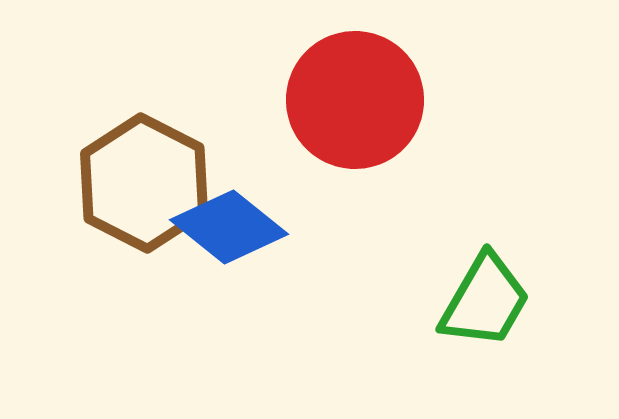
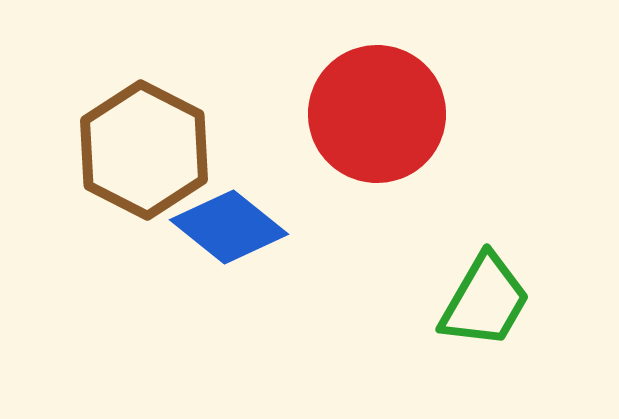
red circle: moved 22 px right, 14 px down
brown hexagon: moved 33 px up
